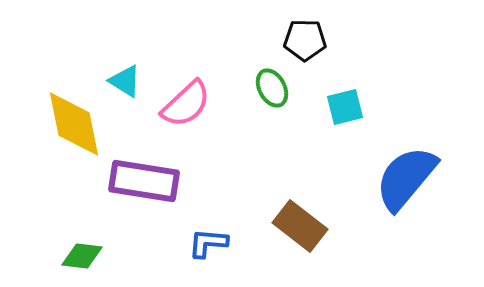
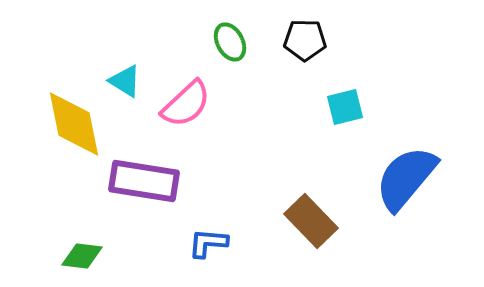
green ellipse: moved 42 px left, 46 px up
brown rectangle: moved 11 px right, 5 px up; rotated 8 degrees clockwise
